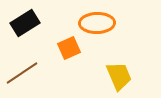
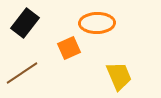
black rectangle: rotated 20 degrees counterclockwise
